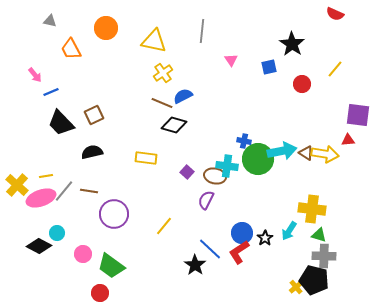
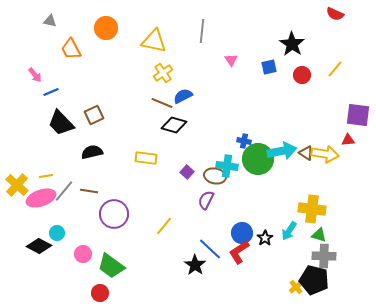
red circle at (302, 84): moved 9 px up
